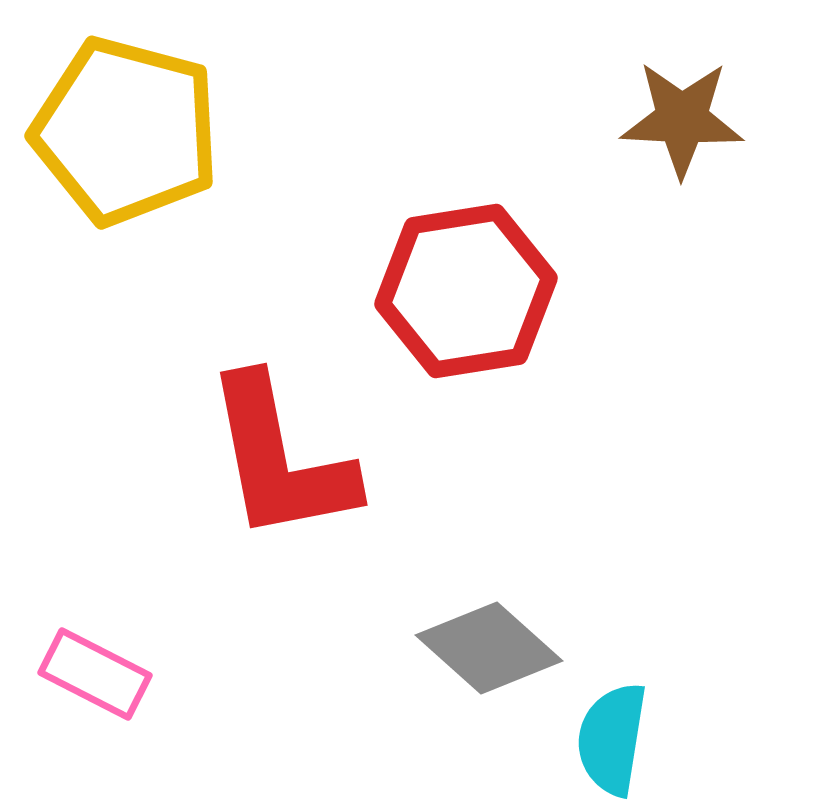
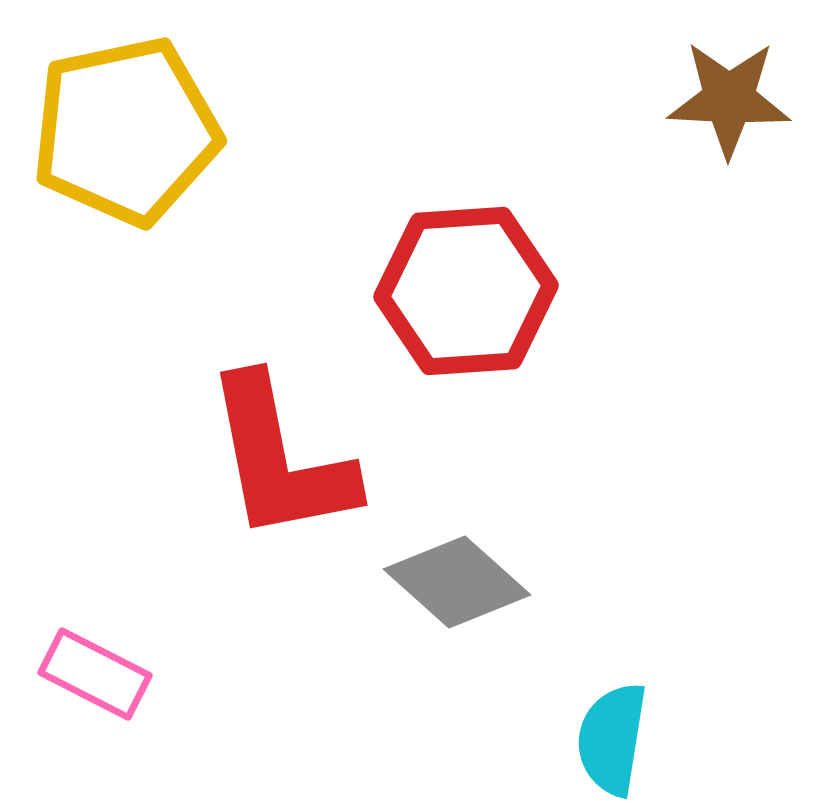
brown star: moved 47 px right, 20 px up
yellow pentagon: rotated 27 degrees counterclockwise
red hexagon: rotated 5 degrees clockwise
gray diamond: moved 32 px left, 66 px up
